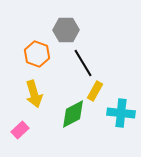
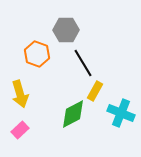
yellow arrow: moved 14 px left
cyan cross: rotated 16 degrees clockwise
